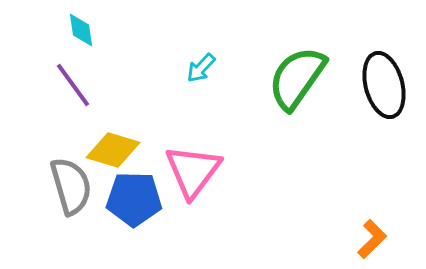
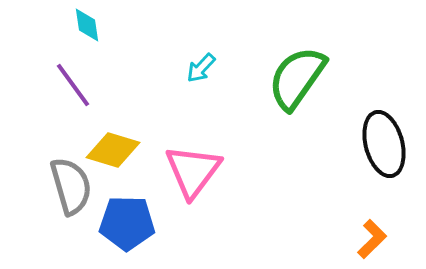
cyan diamond: moved 6 px right, 5 px up
black ellipse: moved 59 px down
blue pentagon: moved 7 px left, 24 px down
